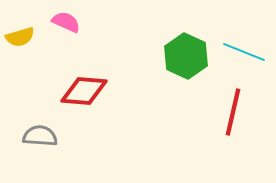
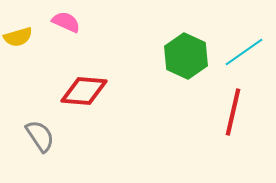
yellow semicircle: moved 2 px left
cyan line: rotated 57 degrees counterclockwise
gray semicircle: rotated 52 degrees clockwise
